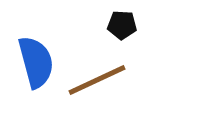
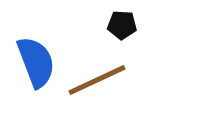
blue semicircle: rotated 6 degrees counterclockwise
